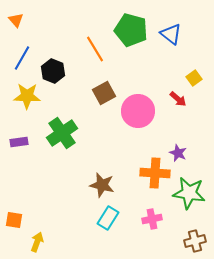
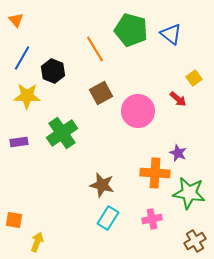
brown square: moved 3 px left
brown cross: rotated 15 degrees counterclockwise
